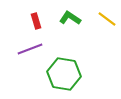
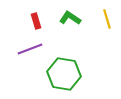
yellow line: rotated 36 degrees clockwise
